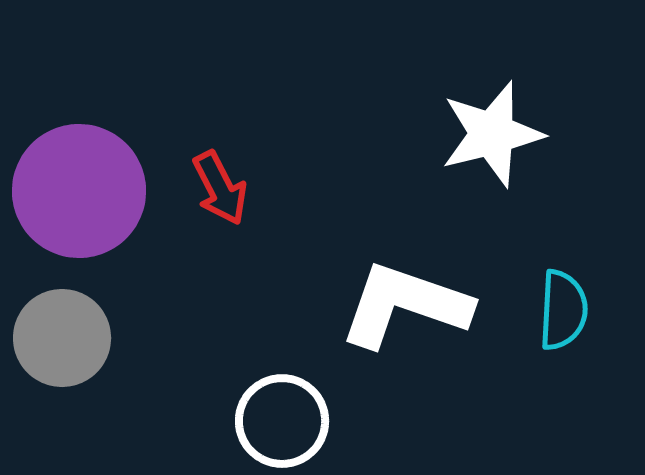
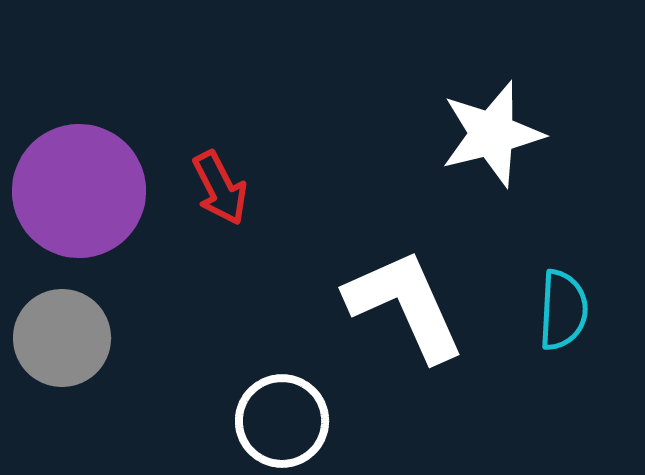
white L-shape: rotated 47 degrees clockwise
